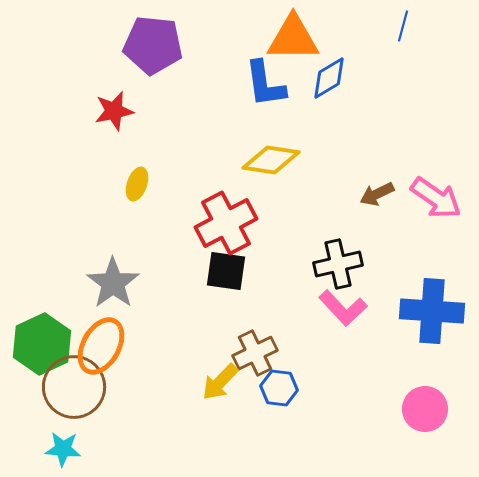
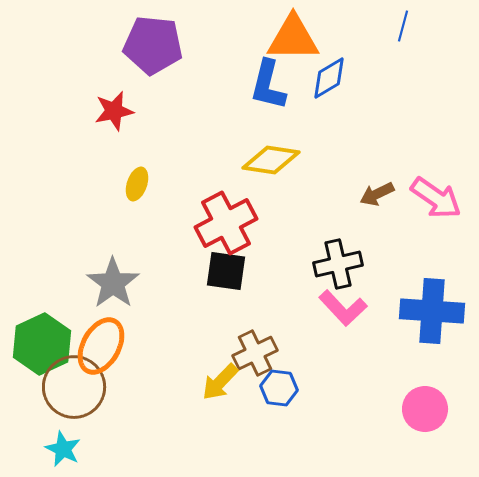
blue L-shape: moved 3 px right, 1 px down; rotated 22 degrees clockwise
cyan star: rotated 21 degrees clockwise
